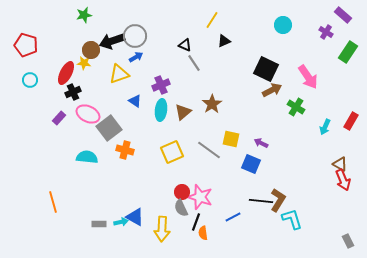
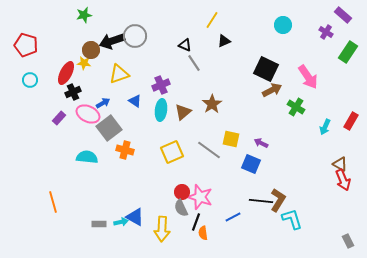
blue arrow at (136, 57): moved 33 px left, 46 px down
